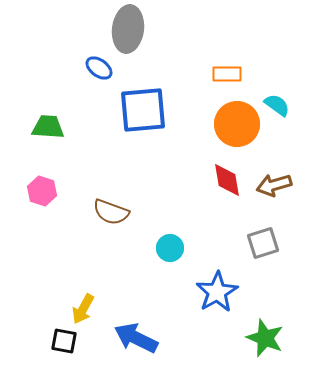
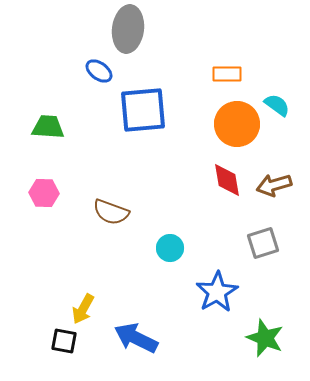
blue ellipse: moved 3 px down
pink hexagon: moved 2 px right, 2 px down; rotated 16 degrees counterclockwise
